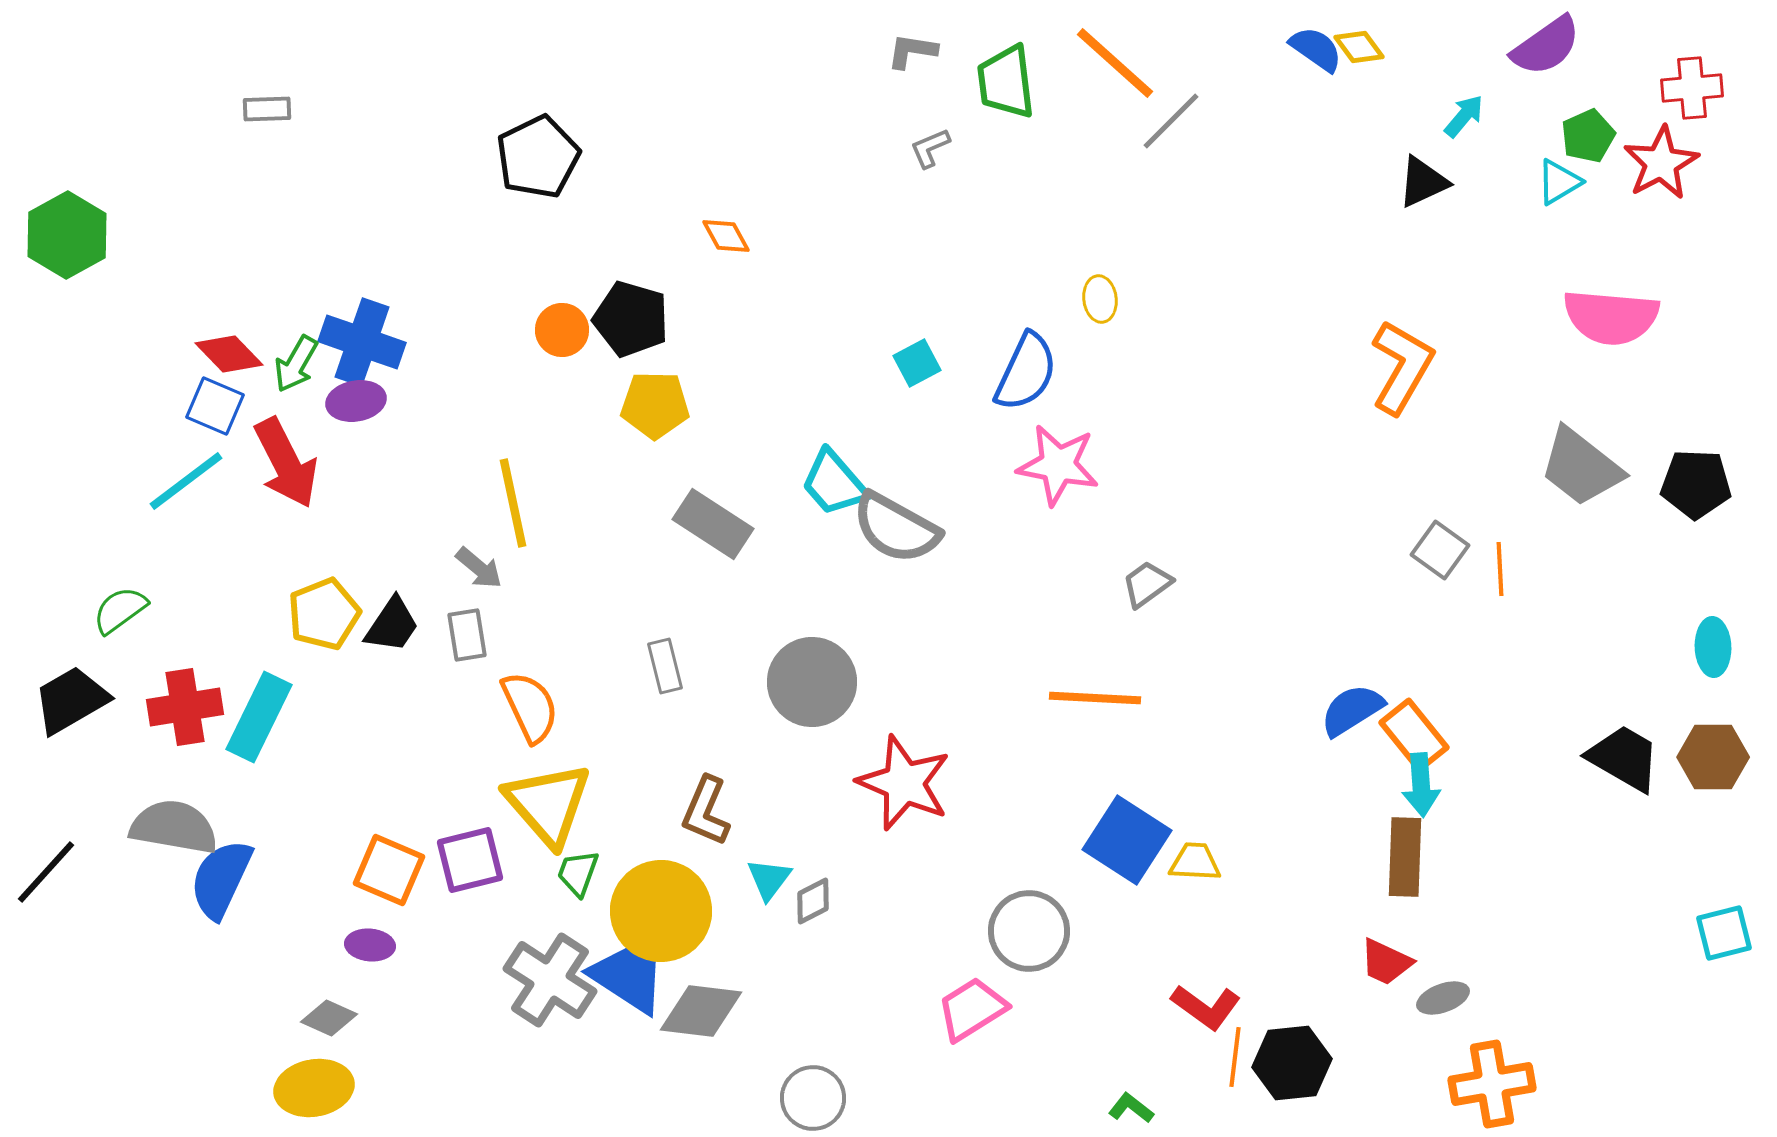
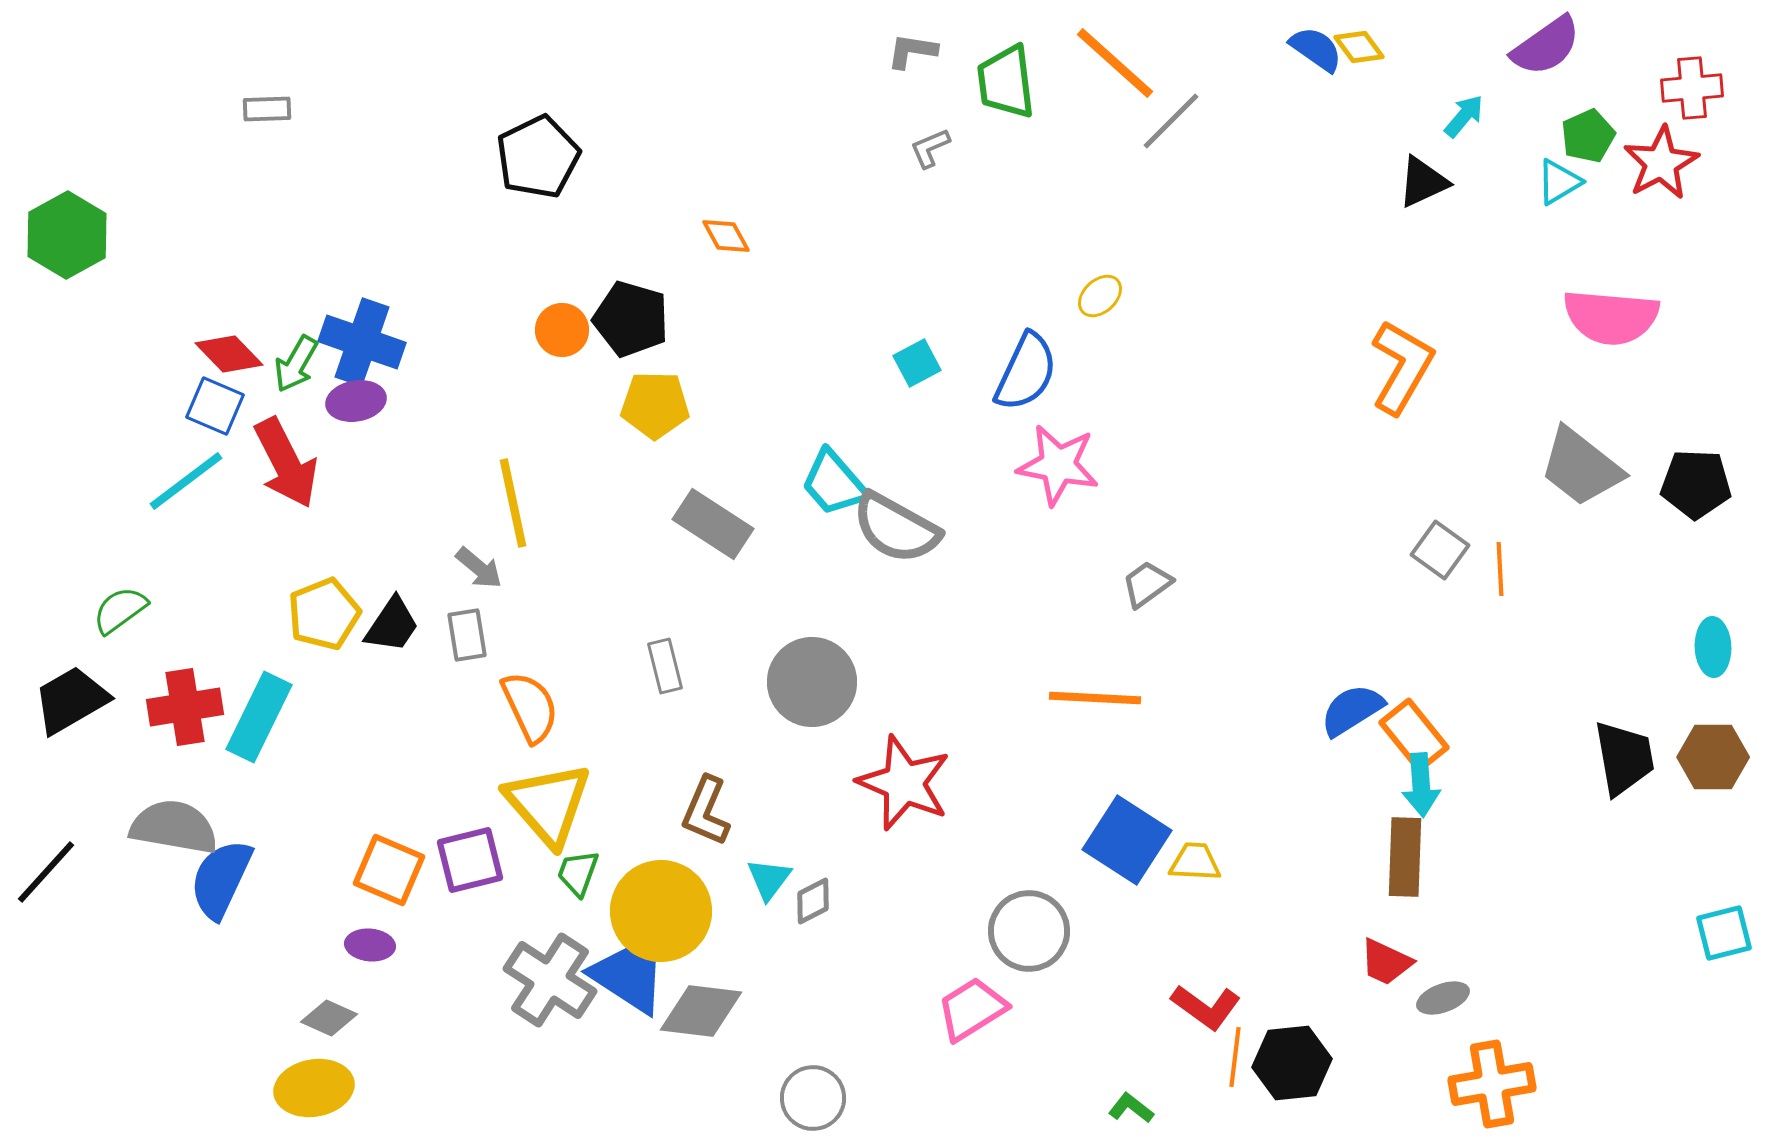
yellow ellipse at (1100, 299): moved 3 px up; rotated 54 degrees clockwise
black trapezoid at (1624, 758): rotated 50 degrees clockwise
